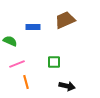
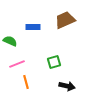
green square: rotated 16 degrees counterclockwise
